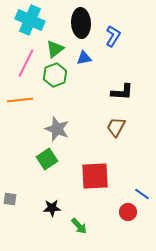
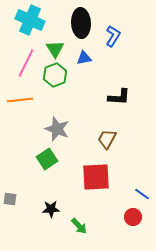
green triangle: rotated 24 degrees counterclockwise
black L-shape: moved 3 px left, 5 px down
brown trapezoid: moved 9 px left, 12 px down
red square: moved 1 px right, 1 px down
black star: moved 1 px left, 1 px down
red circle: moved 5 px right, 5 px down
